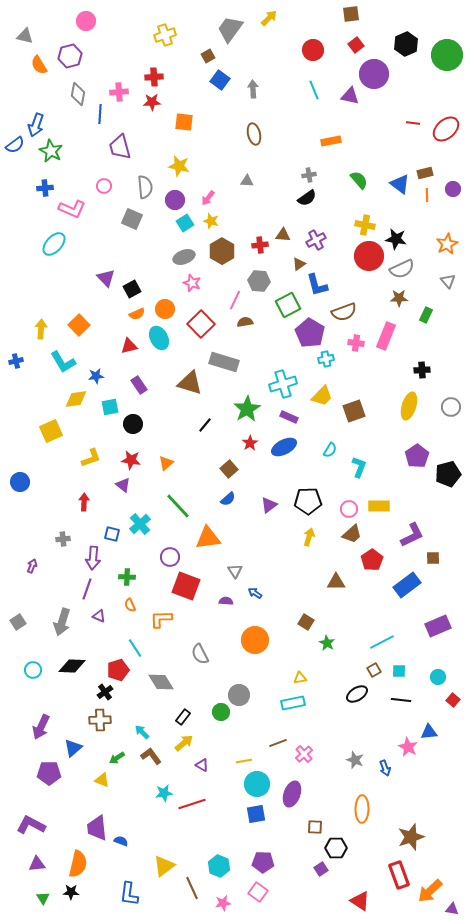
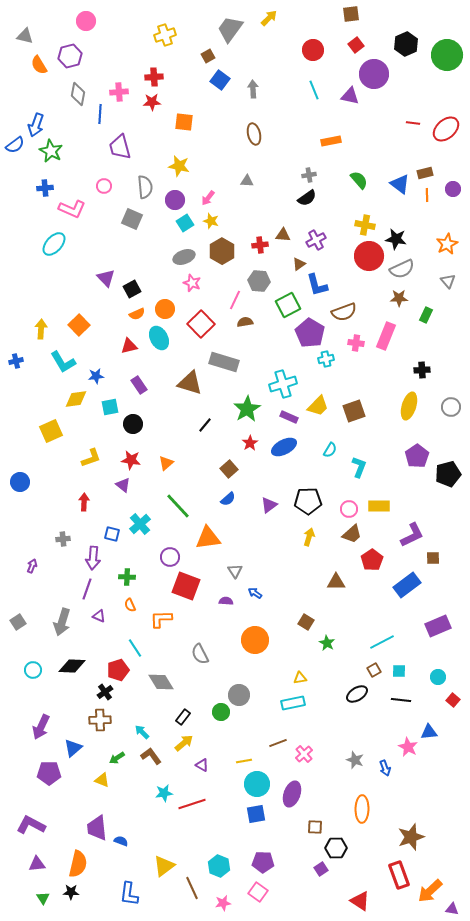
yellow trapezoid at (322, 396): moved 4 px left, 10 px down
